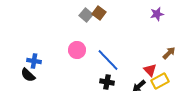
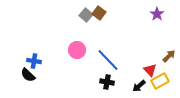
purple star: rotated 24 degrees counterclockwise
brown arrow: moved 3 px down
